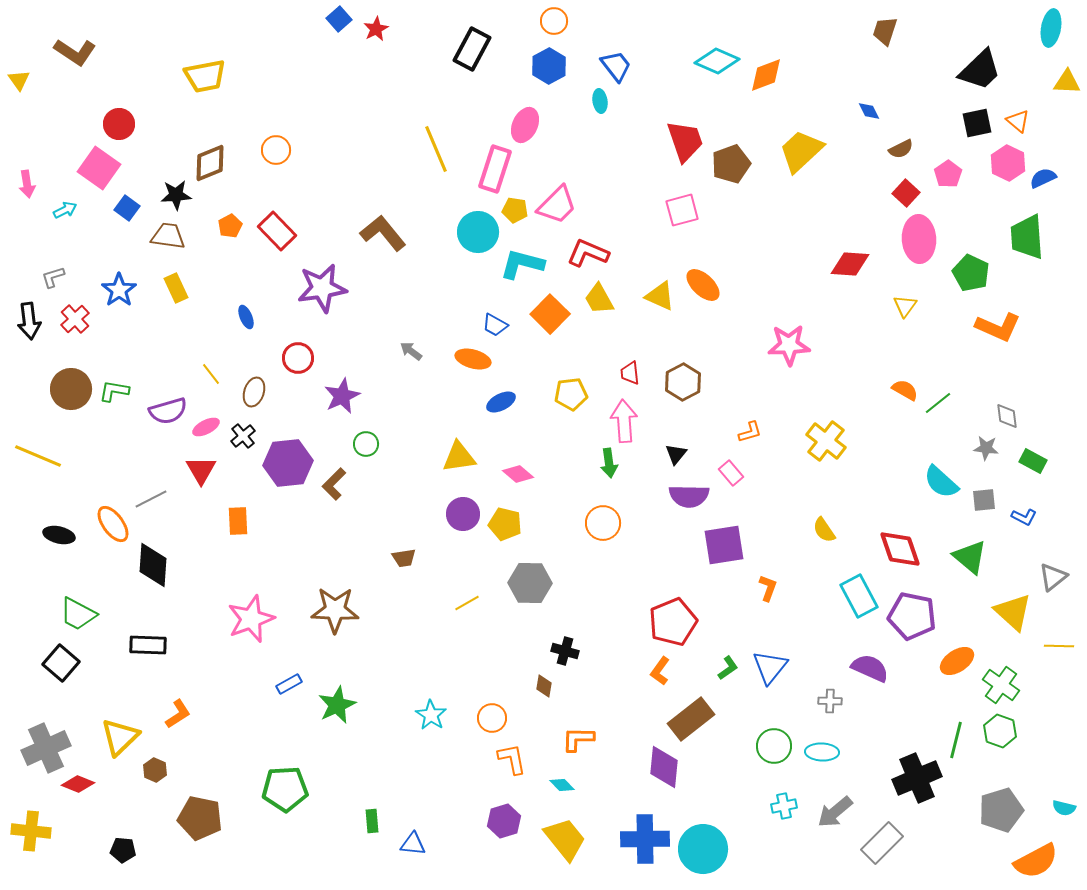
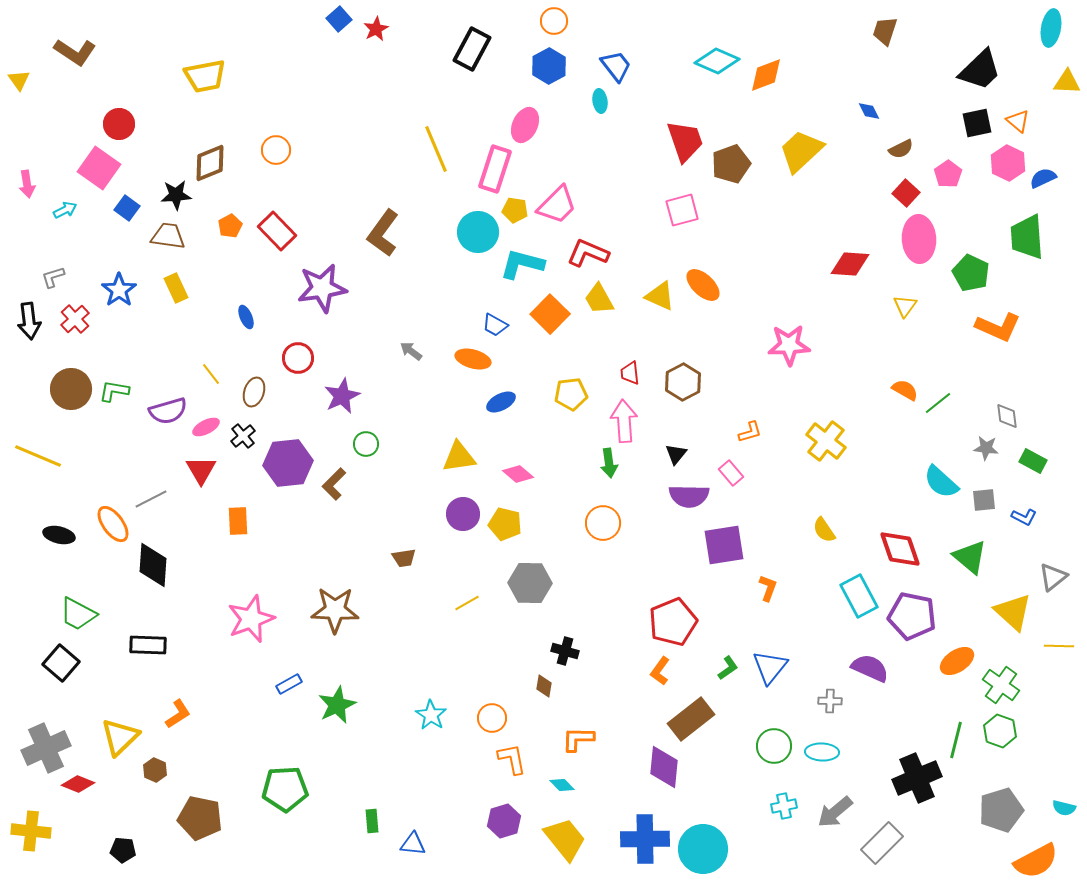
brown L-shape at (383, 233): rotated 105 degrees counterclockwise
